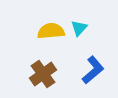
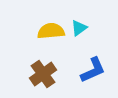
cyan triangle: rotated 12 degrees clockwise
blue L-shape: rotated 16 degrees clockwise
